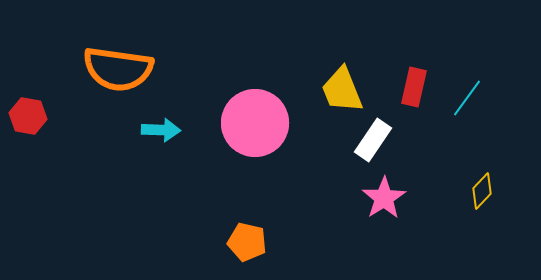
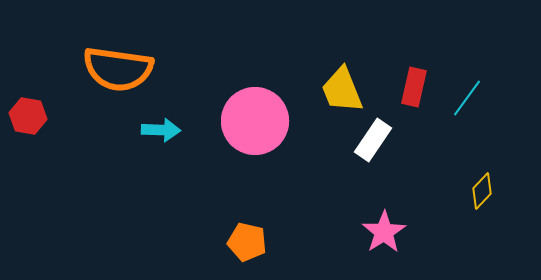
pink circle: moved 2 px up
pink star: moved 34 px down
